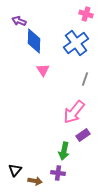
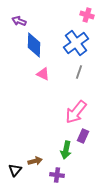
pink cross: moved 1 px right, 1 px down
blue diamond: moved 4 px down
pink triangle: moved 4 px down; rotated 32 degrees counterclockwise
gray line: moved 6 px left, 7 px up
pink arrow: moved 2 px right
purple rectangle: moved 1 px down; rotated 32 degrees counterclockwise
green arrow: moved 2 px right, 1 px up
purple cross: moved 1 px left, 2 px down
brown arrow: moved 20 px up; rotated 24 degrees counterclockwise
